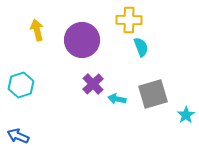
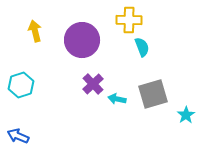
yellow arrow: moved 2 px left, 1 px down
cyan semicircle: moved 1 px right
